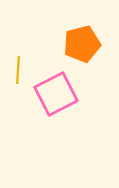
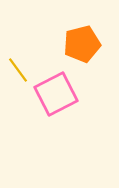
yellow line: rotated 40 degrees counterclockwise
